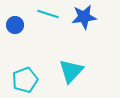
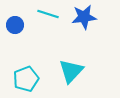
cyan pentagon: moved 1 px right, 1 px up
